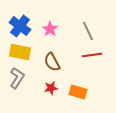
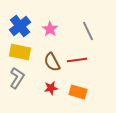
blue cross: rotated 15 degrees clockwise
red line: moved 15 px left, 5 px down
